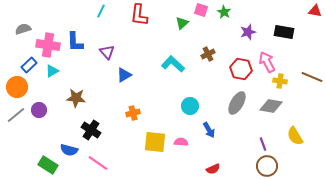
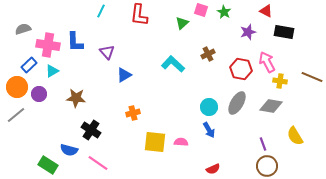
red triangle: moved 49 px left; rotated 16 degrees clockwise
cyan circle: moved 19 px right, 1 px down
purple circle: moved 16 px up
